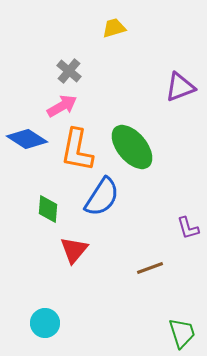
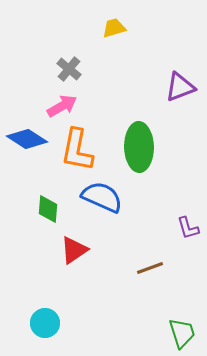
gray cross: moved 2 px up
green ellipse: moved 7 px right; rotated 39 degrees clockwise
blue semicircle: rotated 99 degrees counterclockwise
red triangle: rotated 16 degrees clockwise
